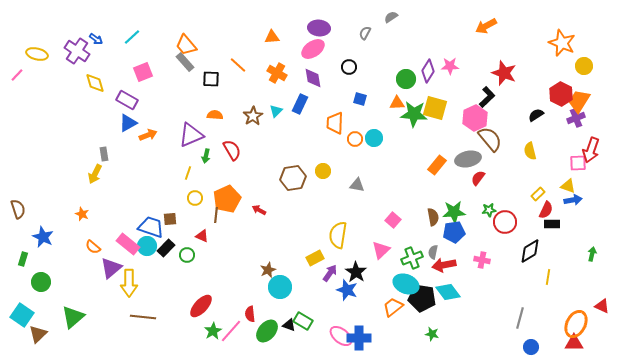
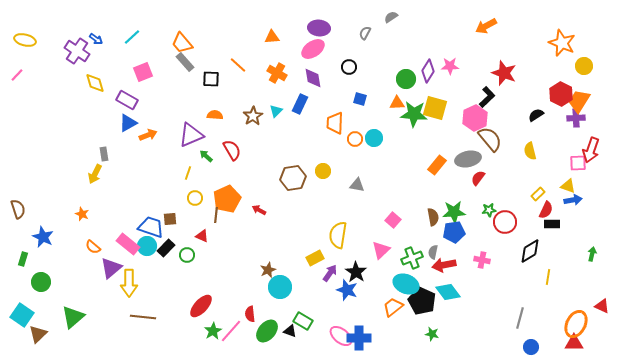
orange trapezoid at (186, 45): moved 4 px left, 2 px up
yellow ellipse at (37, 54): moved 12 px left, 14 px up
purple cross at (576, 118): rotated 18 degrees clockwise
green arrow at (206, 156): rotated 120 degrees clockwise
black pentagon at (422, 298): moved 3 px down; rotated 16 degrees clockwise
black triangle at (289, 325): moved 1 px right, 6 px down
